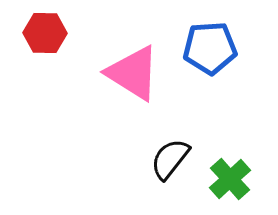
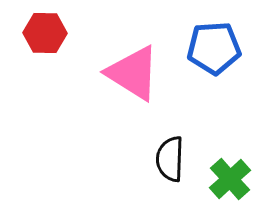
blue pentagon: moved 4 px right
black semicircle: rotated 36 degrees counterclockwise
